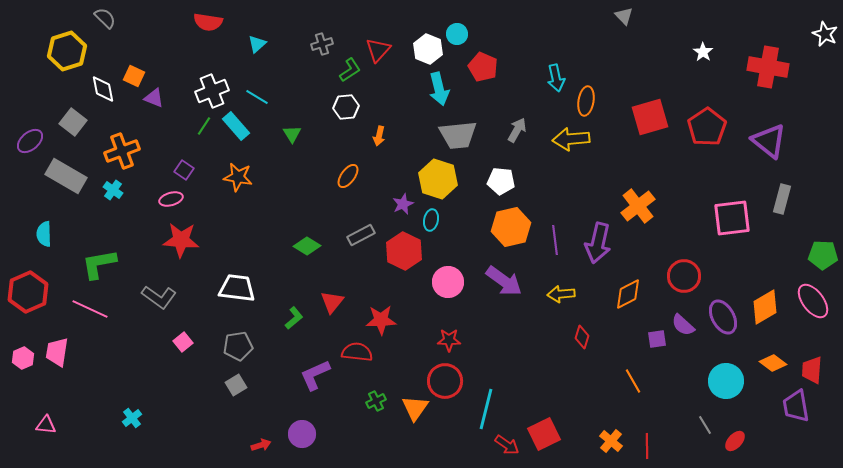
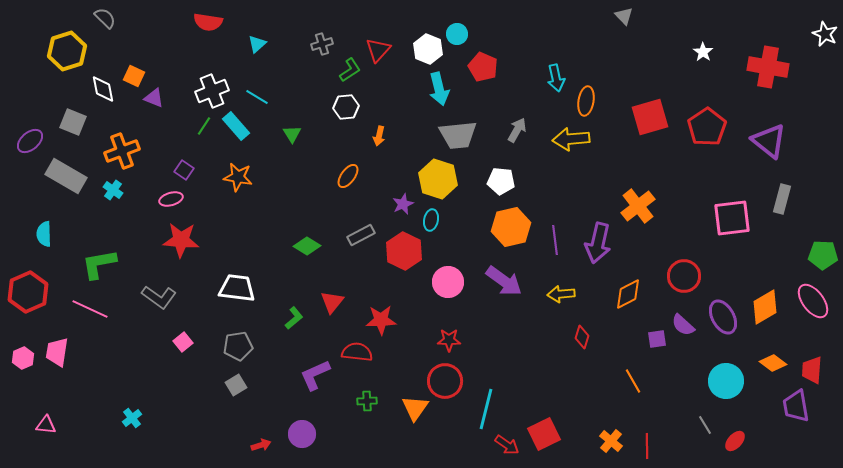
gray square at (73, 122): rotated 16 degrees counterclockwise
green cross at (376, 401): moved 9 px left; rotated 24 degrees clockwise
